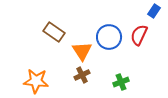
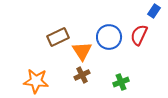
brown rectangle: moved 4 px right, 5 px down; rotated 60 degrees counterclockwise
